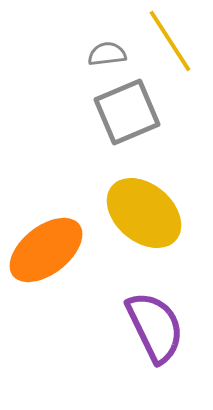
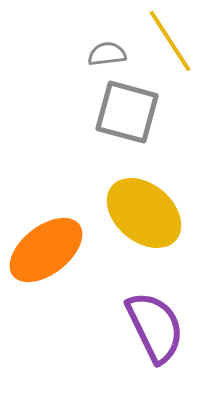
gray square: rotated 38 degrees clockwise
